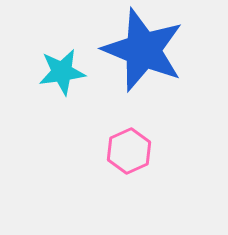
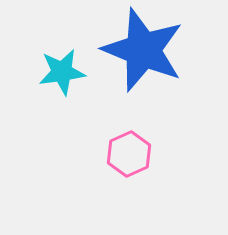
pink hexagon: moved 3 px down
